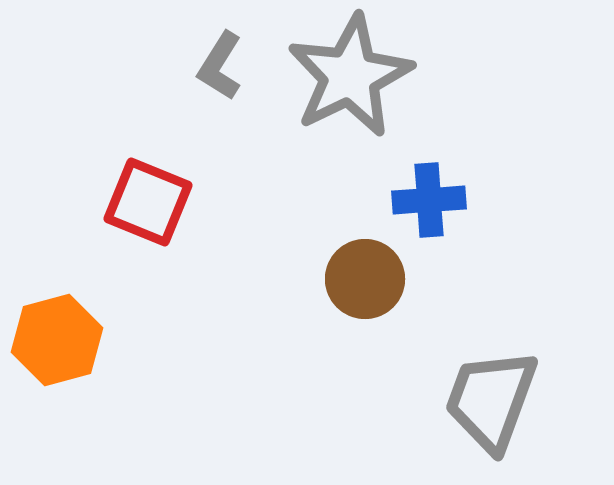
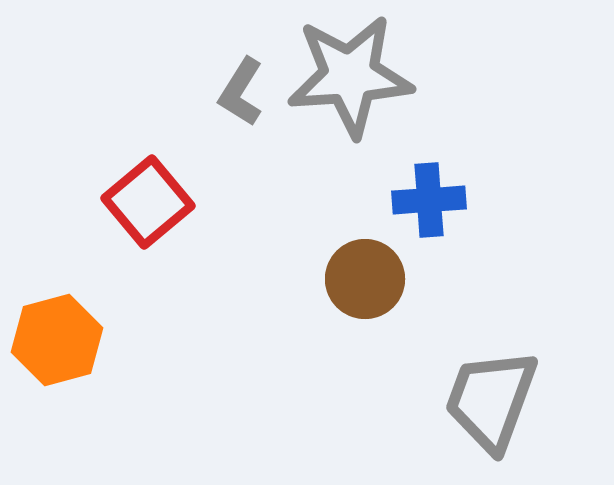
gray L-shape: moved 21 px right, 26 px down
gray star: rotated 22 degrees clockwise
red square: rotated 28 degrees clockwise
